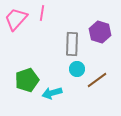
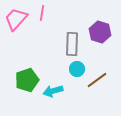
cyan arrow: moved 1 px right, 2 px up
